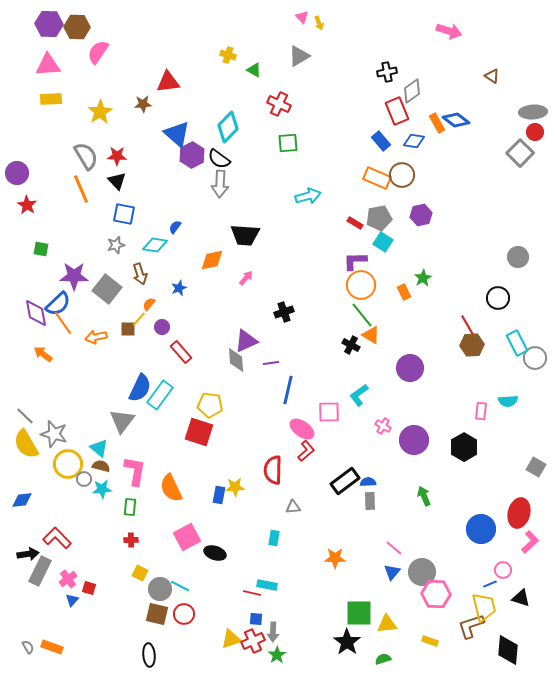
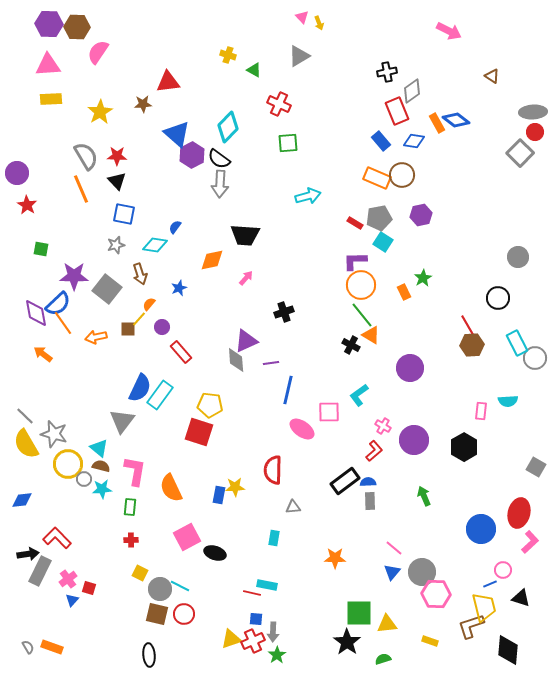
pink arrow at (449, 31): rotated 10 degrees clockwise
red L-shape at (306, 451): moved 68 px right
